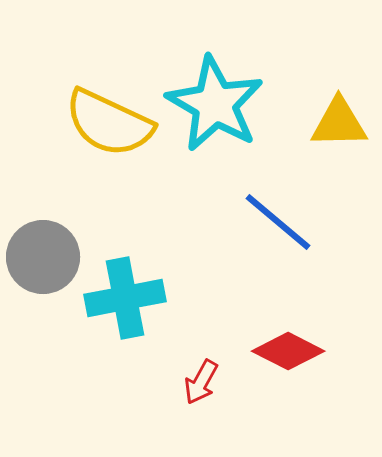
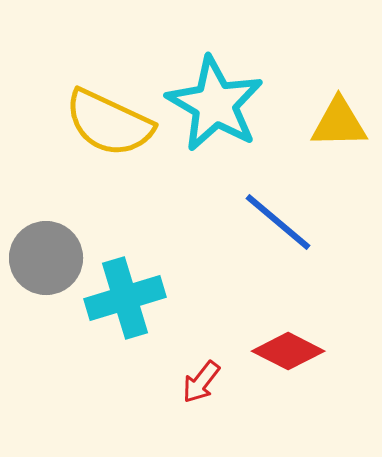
gray circle: moved 3 px right, 1 px down
cyan cross: rotated 6 degrees counterclockwise
red arrow: rotated 9 degrees clockwise
